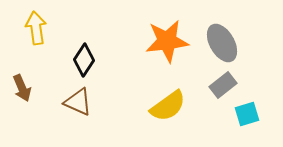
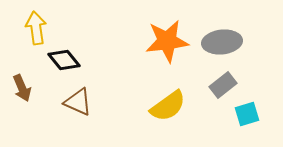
gray ellipse: moved 1 px up; rotated 66 degrees counterclockwise
black diamond: moved 20 px left; rotated 72 degrees counterclockwise
